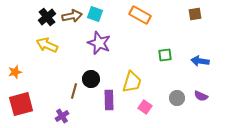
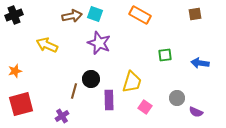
black cross: moved 33 px left, 2 px up; rotated 18 degrees clockwise
blue arrow: moved 2 px down
orange star: moved 1 px up
purple semicircle: moved 5 px left, 16 px down
